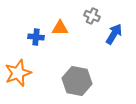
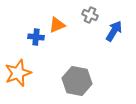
gray cross: moved 2 px left, 1 px up
orange triangle: moved 3 px left, 3 px up; rotated 24 degrees counterclockwise
blue arrow: moved 3 px up
